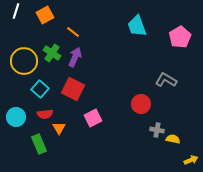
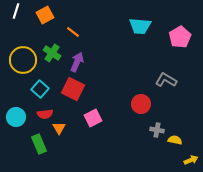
cyan trapezoid: moved 3 px right; rotated 65 degrees counterclockwise
purple arrow: moved 2 px right, 5 px down
yellow circle: moved 1 px left, 1 px up
yellow semicircle: moved 2 px right, 1 px down
